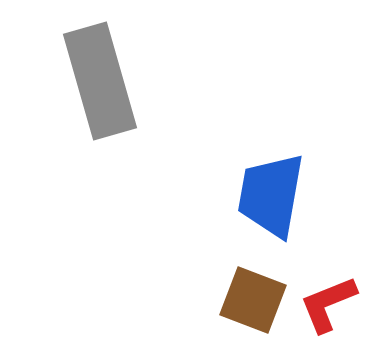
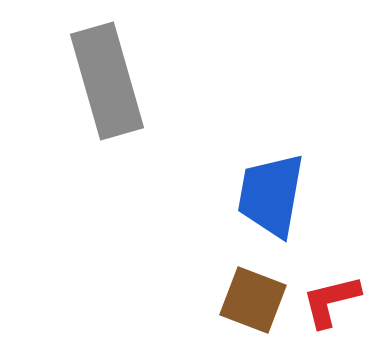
gray rectangle: moved 7 px right
red L-shape: moved 3 px right, 3 px up; rotated 8 degrees clockwise
